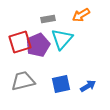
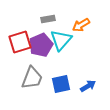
orange arrow: moved 10 px down
cyan triangle: moved 1 px left, 1 px down
purple pentagon: moved 3 px right
gray trapezoid: moved 9 px right, 3 px up; rotated 125 degrees clockwise
